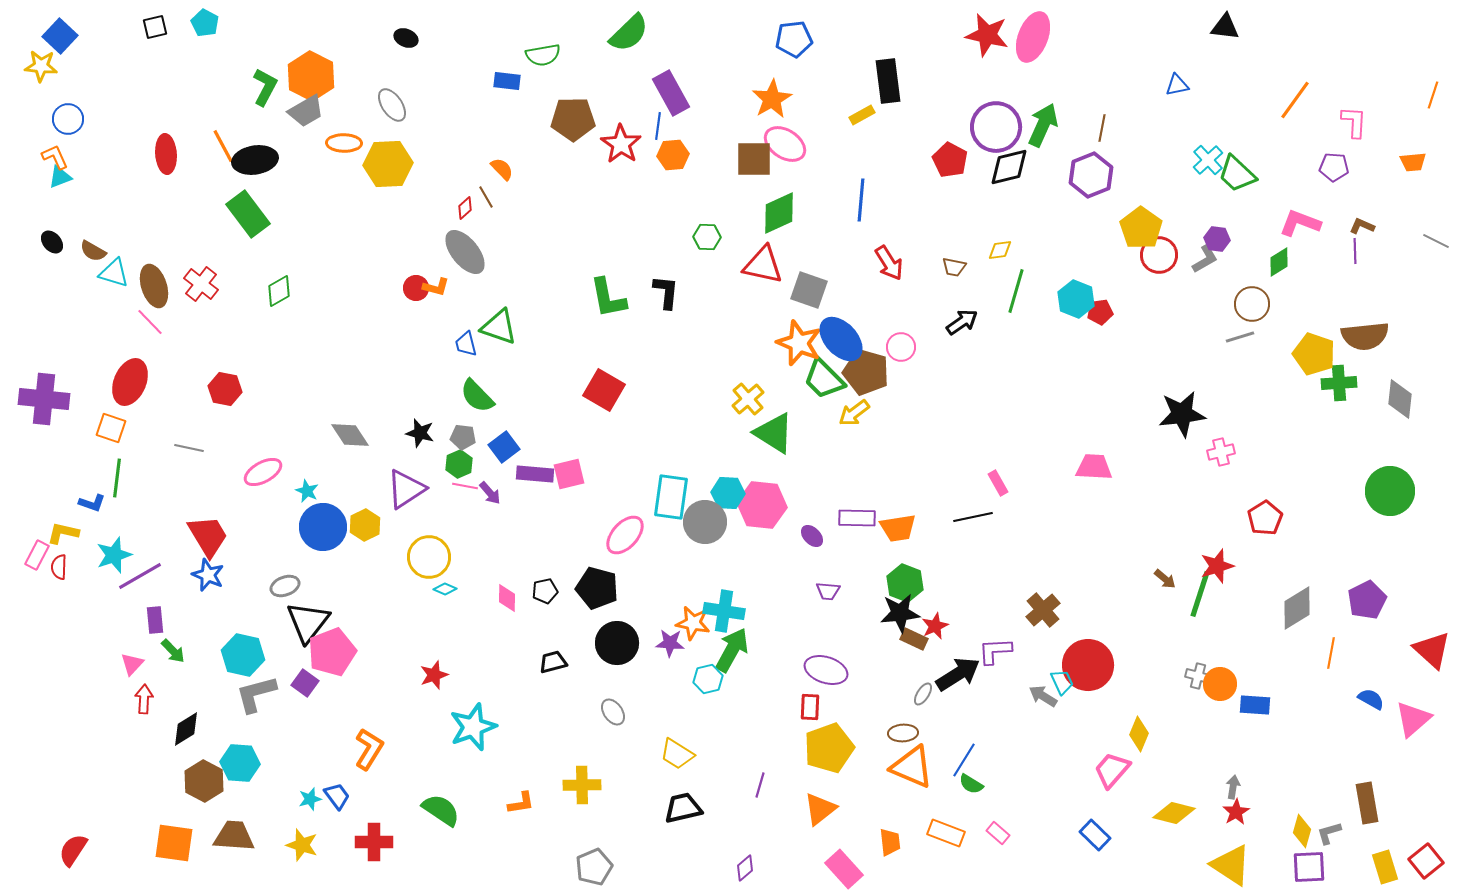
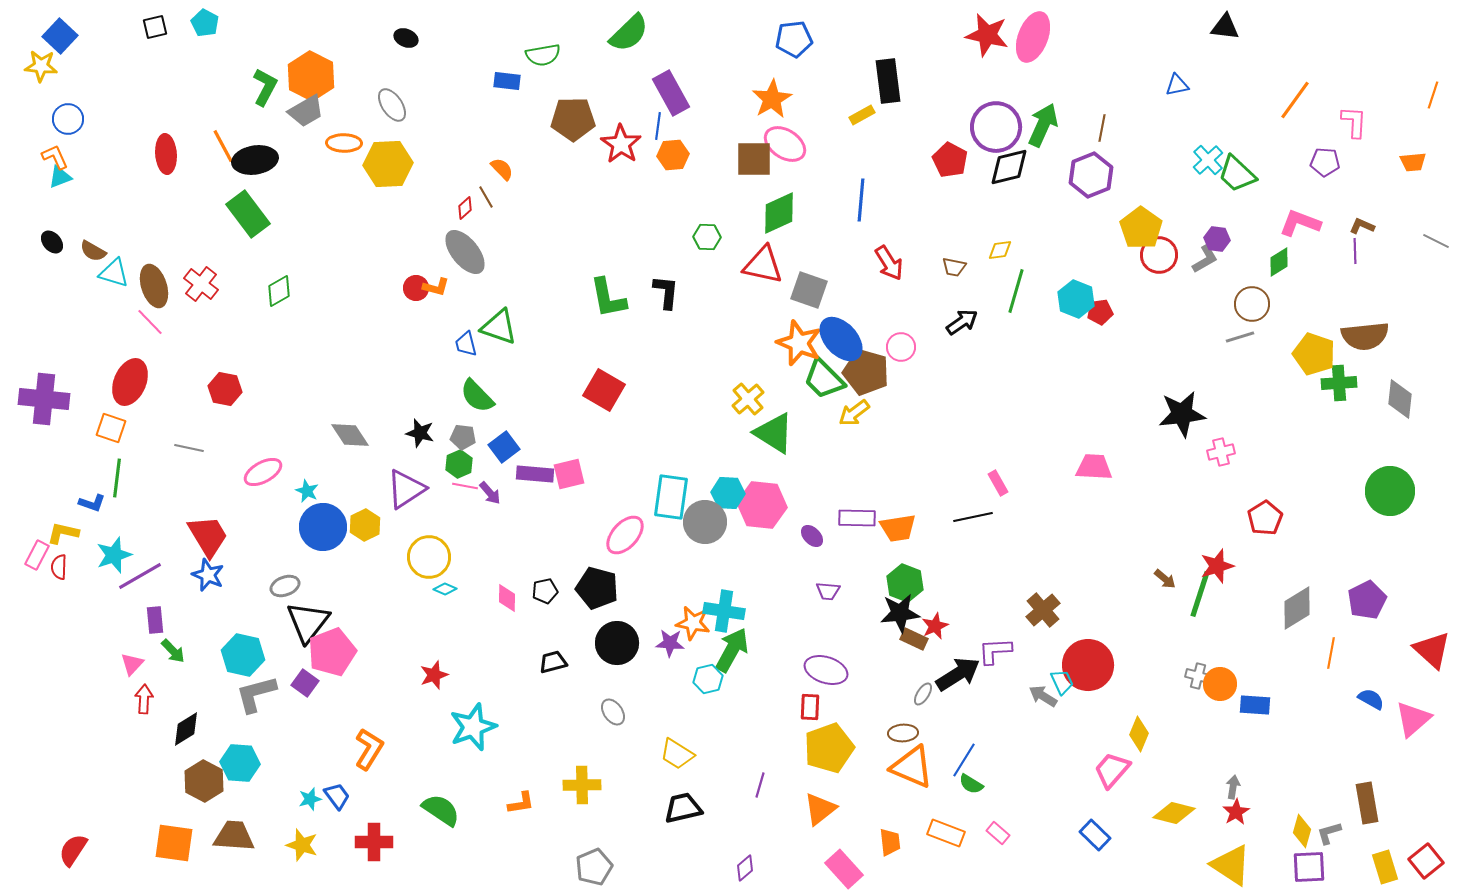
purple pentagon at (1334, 167): moved 9 px left, 5 px up
